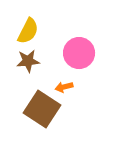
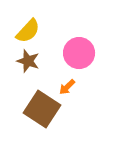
yellow semicircle: rotated 16 degrees clockwise
brown star: rotated 25 degrees clockwise
orange arrow: moved 3 px right; rotated 30 degrees counterclockwise
